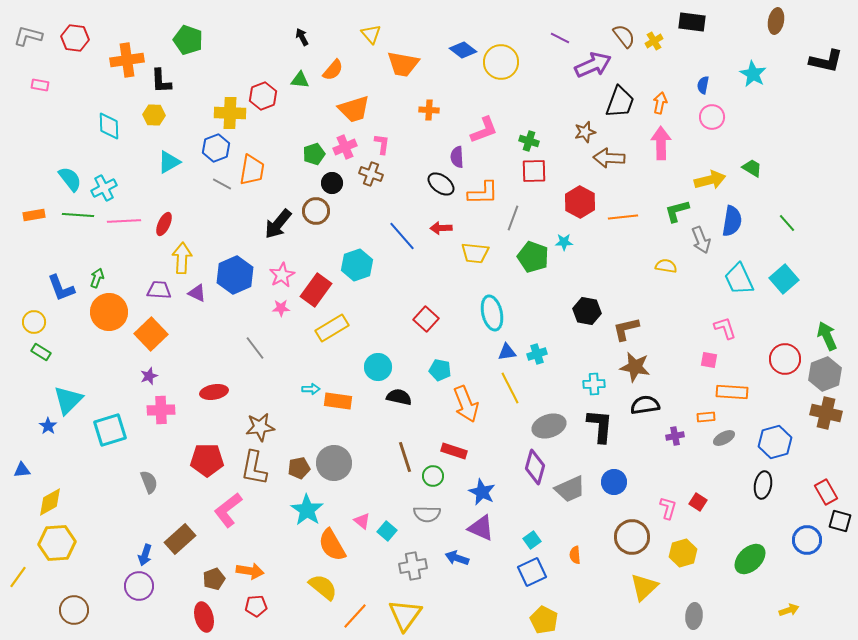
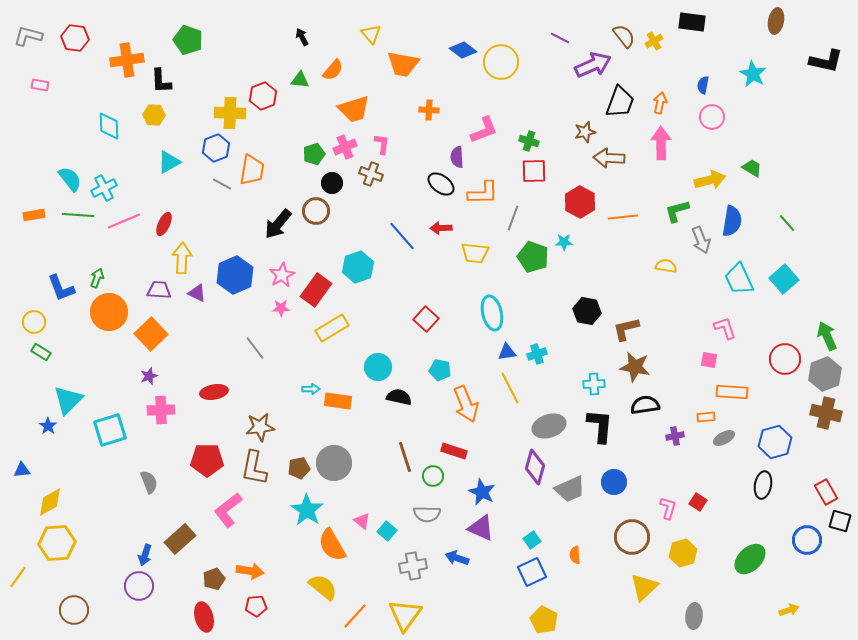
pink line at (124, 221): rotated 20 degrees counterclockwise
cyan hexagon at (357, 265): moved 1 px right, 2 px down
